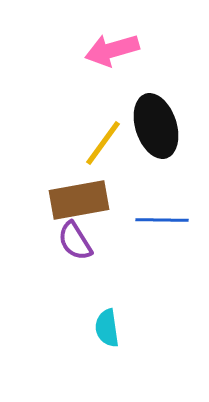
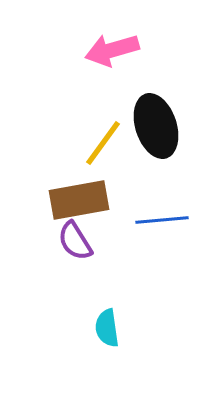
blue line: rotated 6 degrees counterclockwise
